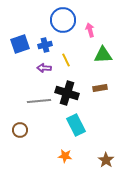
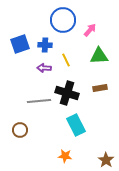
pink arrow: rotated 56 degrees clockwise
blue cross: rotated 16 degrees clockwise
green triangle: moved 4 px left, 1 px down
